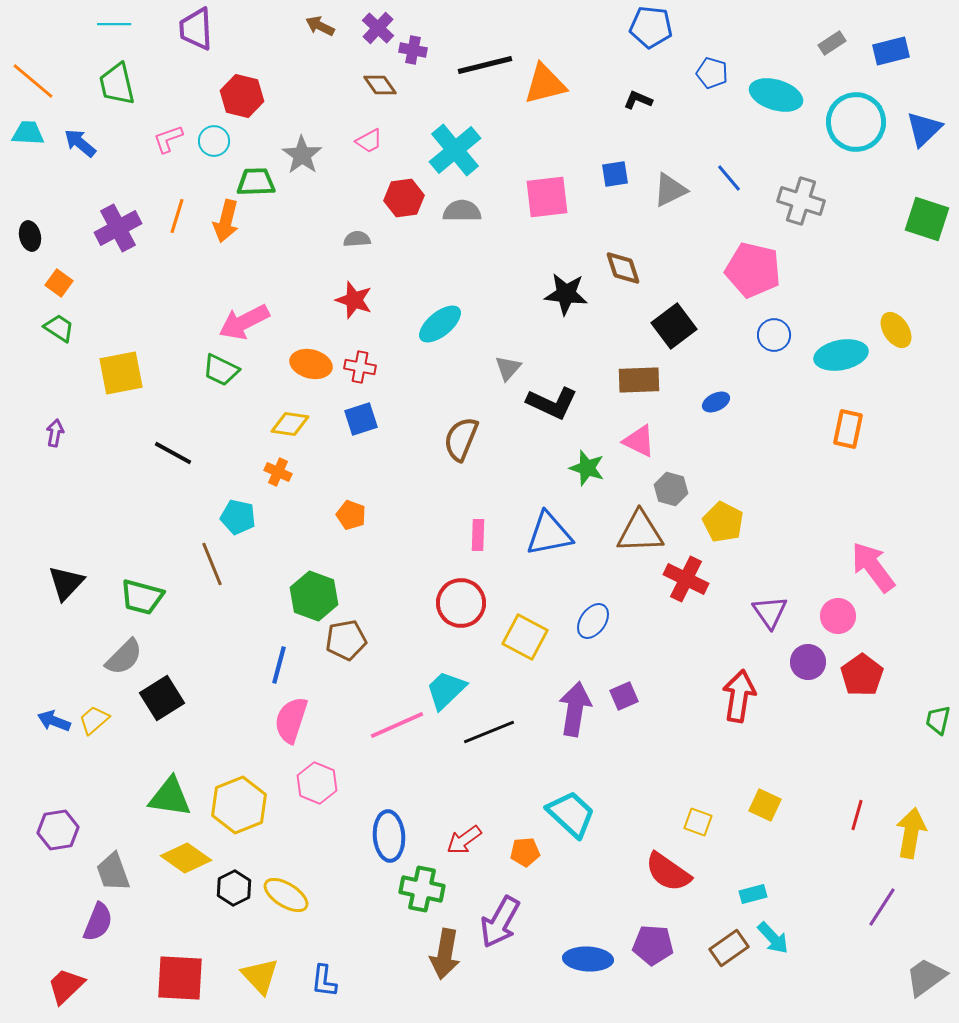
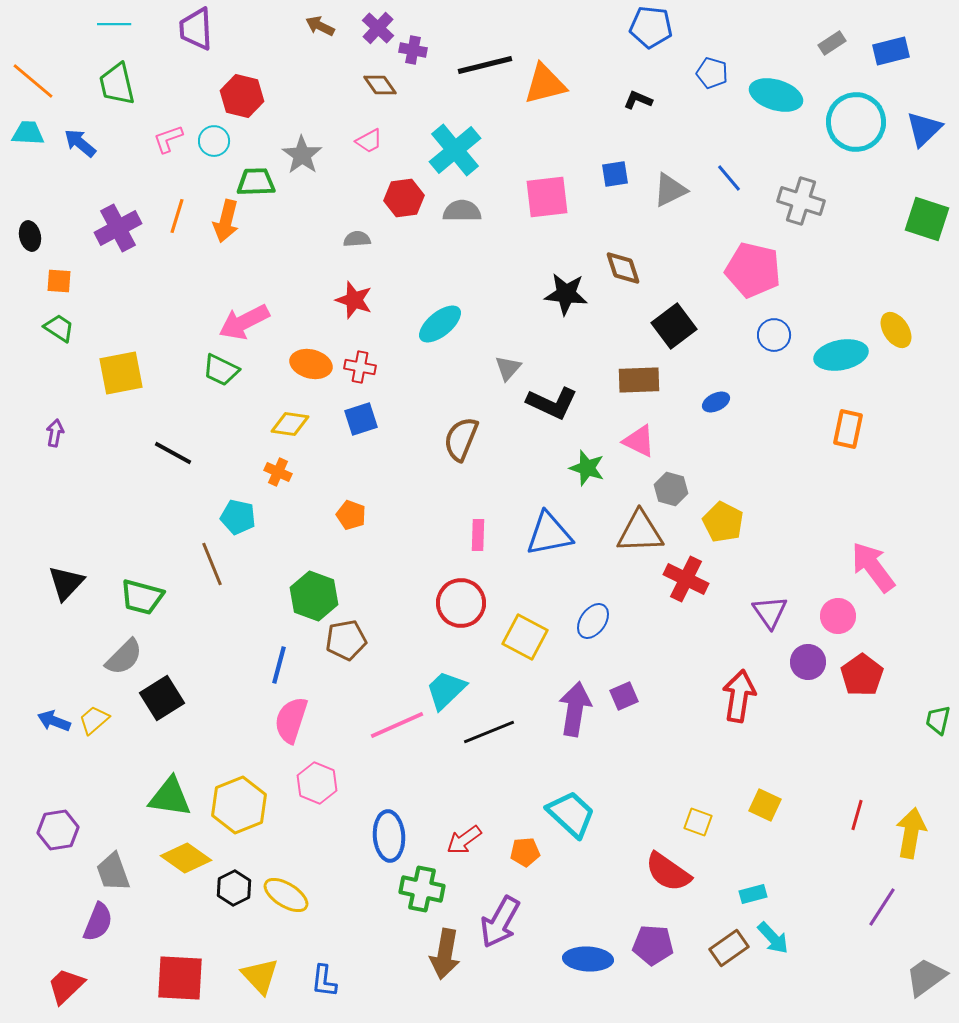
orange square at (59, 283): moved 2 px up; rotated 32 degrees counterclockwise
